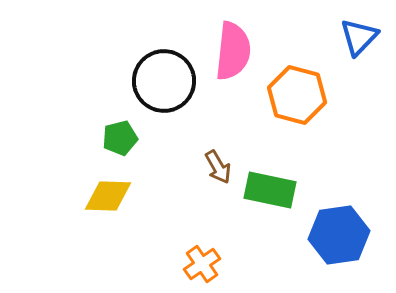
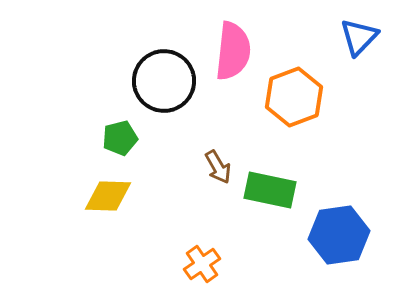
orange hexagon: moved 3 px left, 2 px down; rotated 24 degrees clockwise
